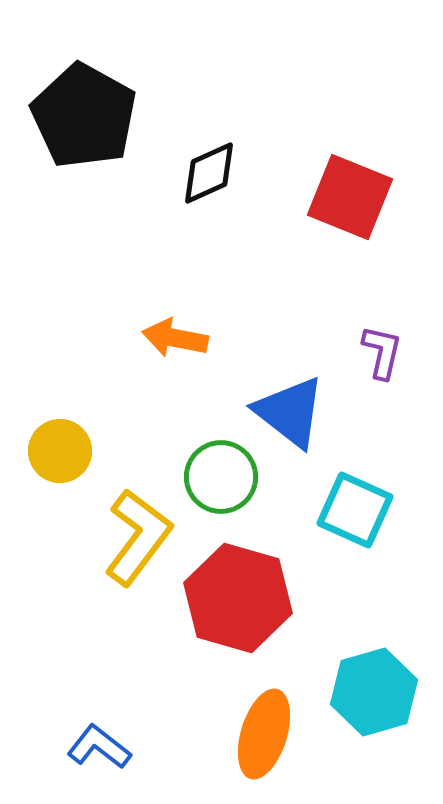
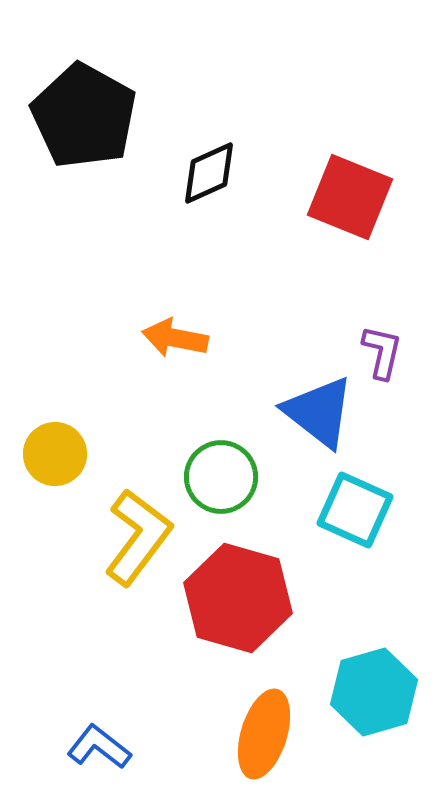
blue triangle: moved 29 px right
yellow circle: moved 5 px left, 3 px down
